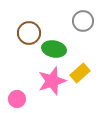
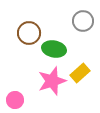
pink circle: moved 2 px left, 1 px down
